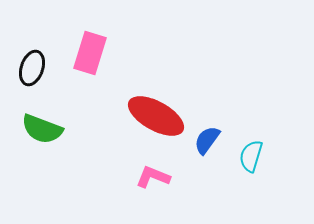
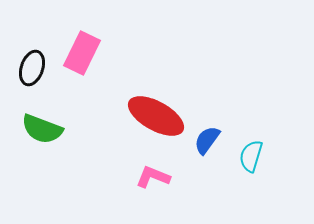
pink rectangle: moved 8 px left; rotated 9 degrees clockwise
